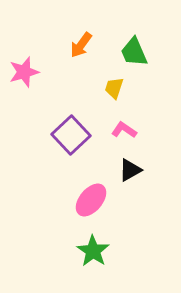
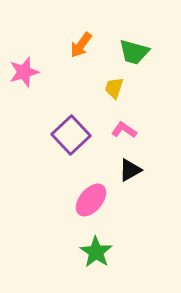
green trapezoid: rotated 52 degrees counterclockwise
green star: moved 3 px right, 1 px down
